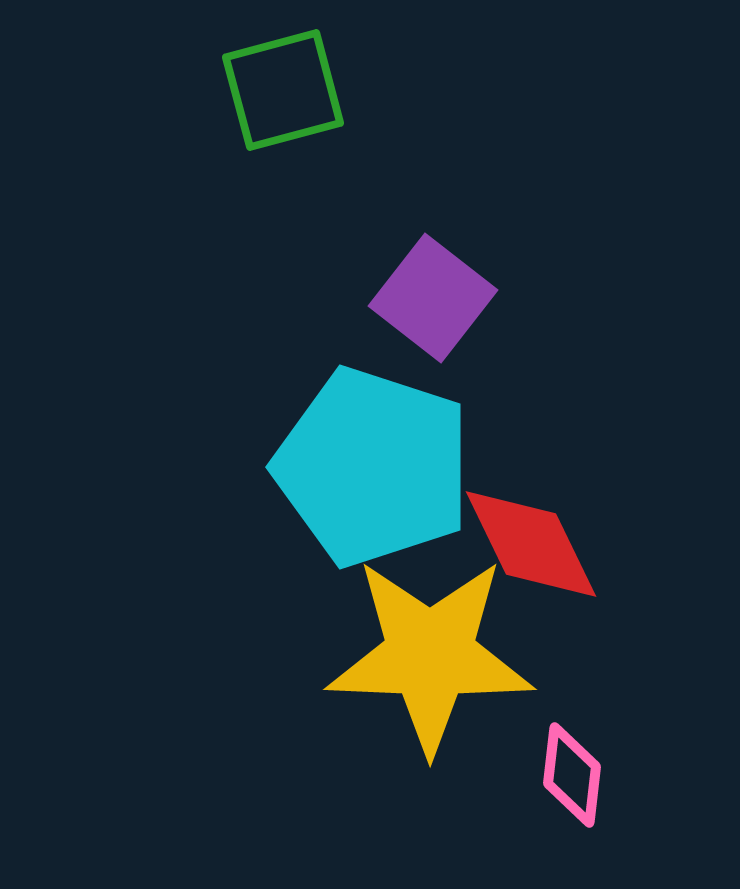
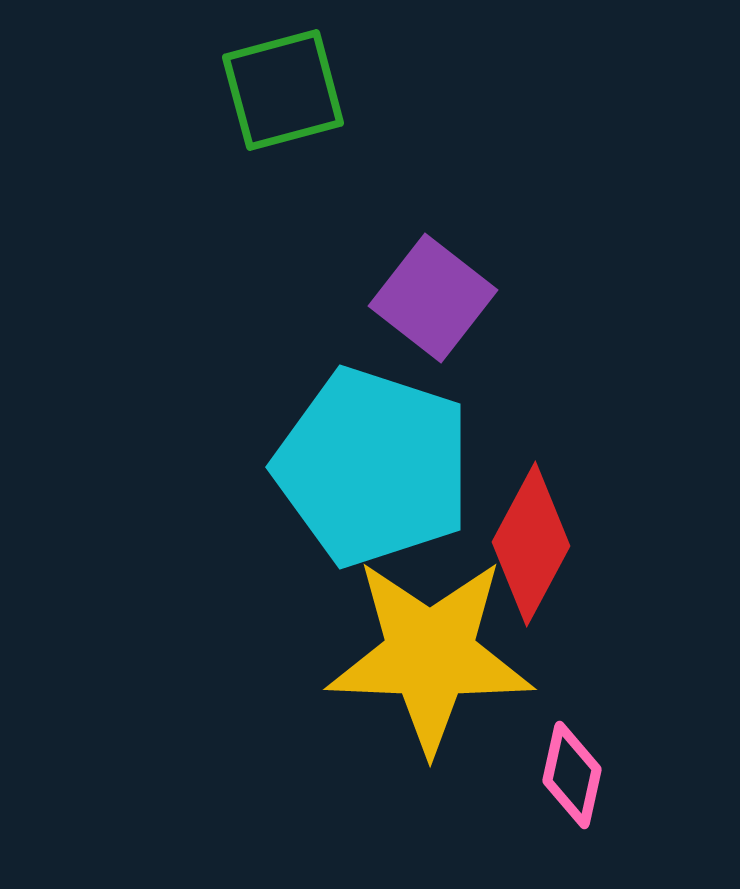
red diamond: rotated 54 degrees clockwise
pink diamond: rotated 6 degrees clockwise
